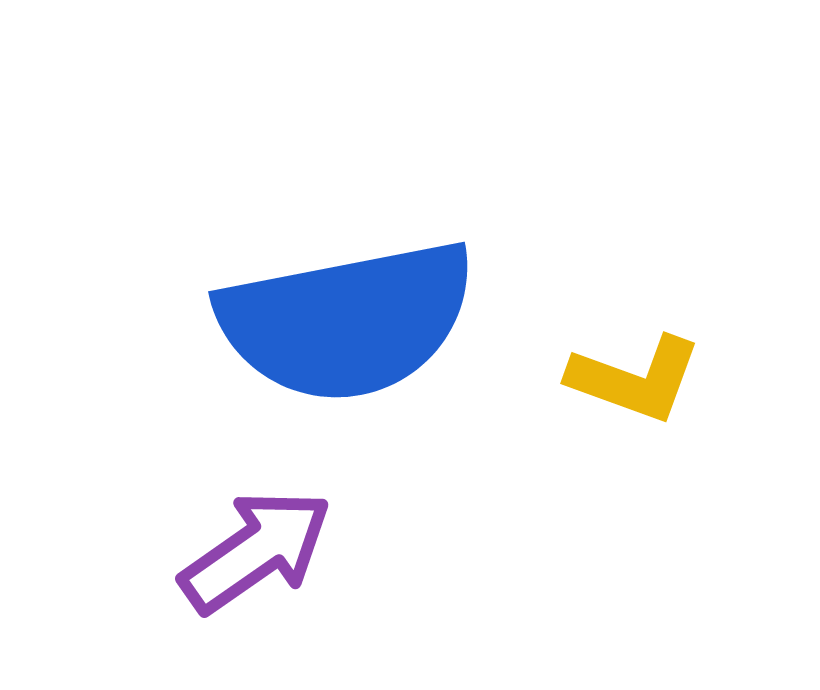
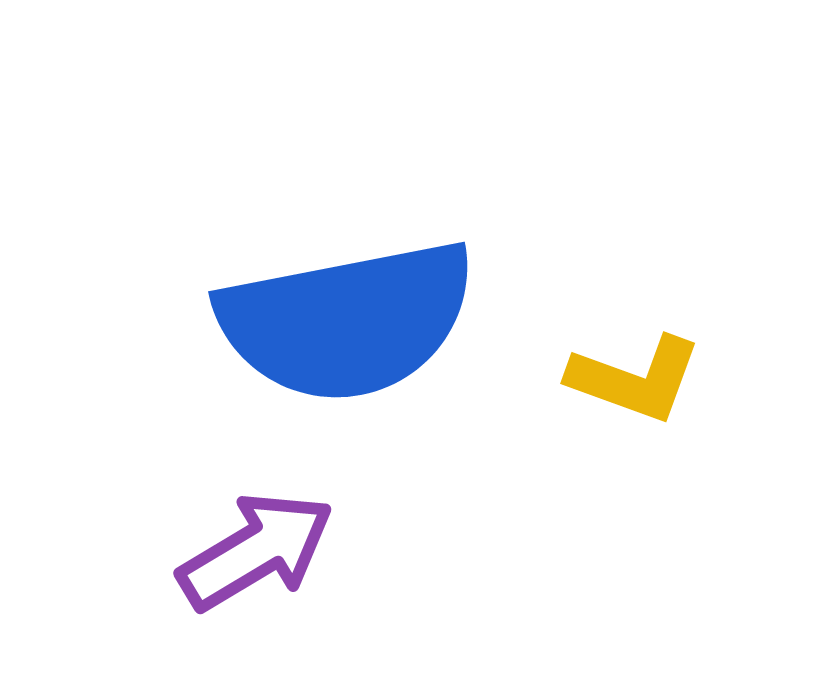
purple arrow: rotated 4 degrees clockwise
